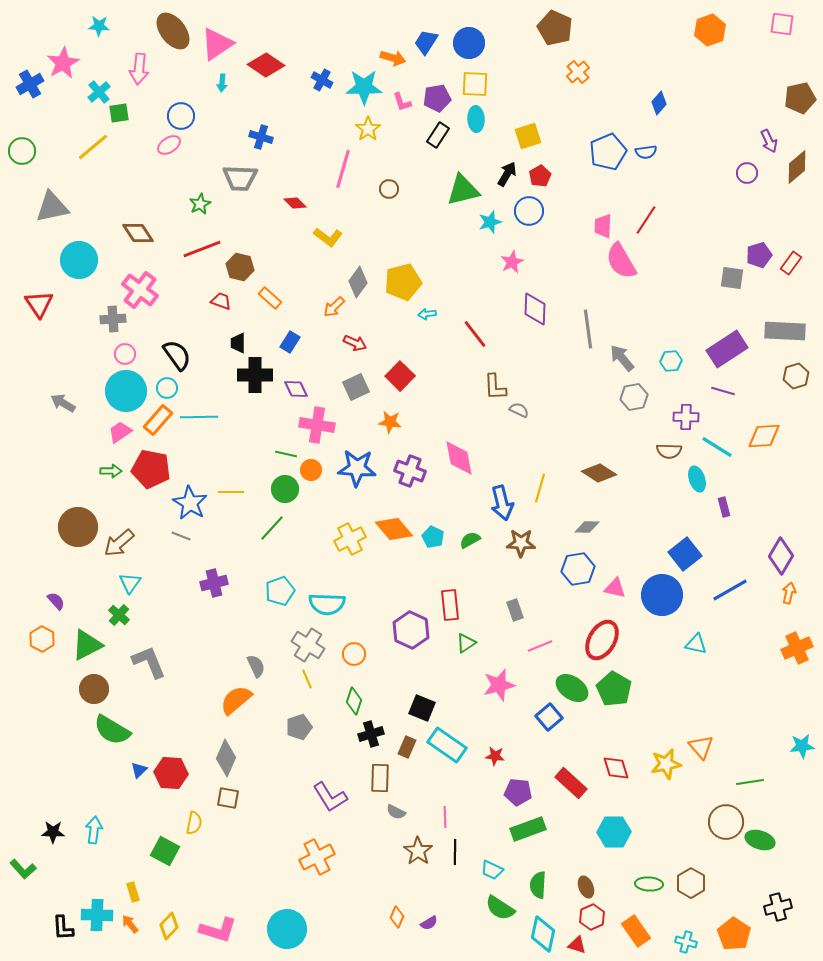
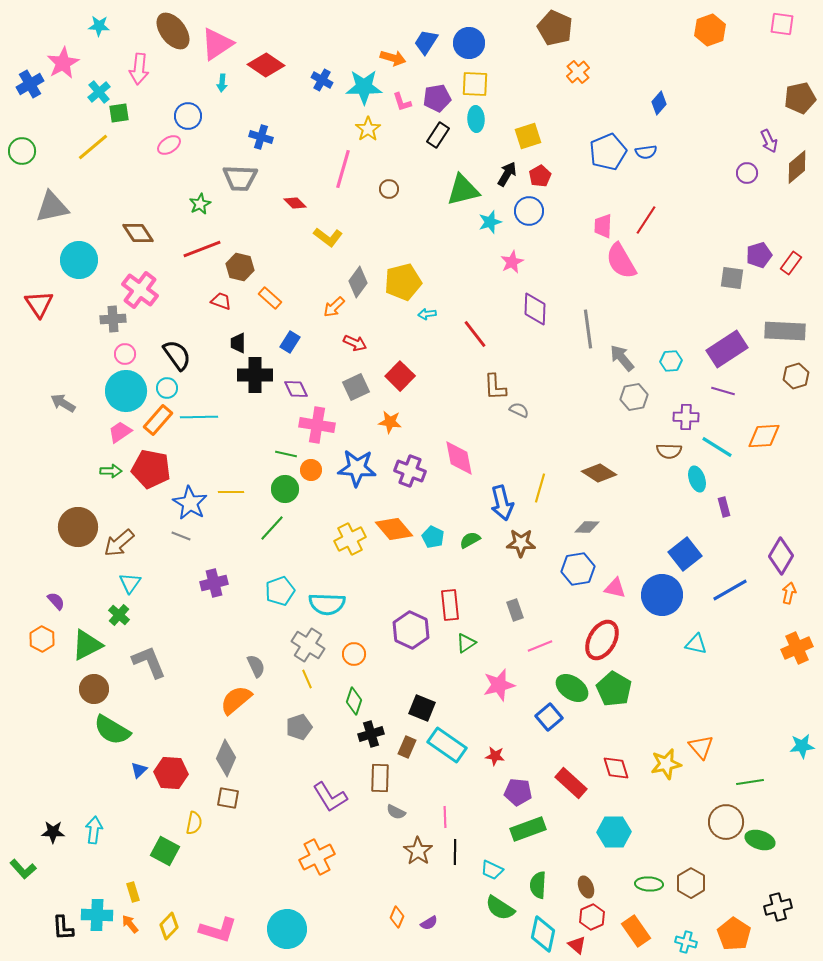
blue circle at (181, 116): moved 7 px right
red triangle at (577, 945): rotated 24 degrees clockwise
